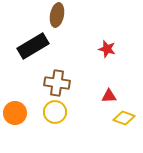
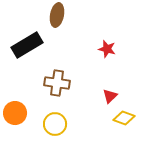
black rectangle: moved 6 px left, 1 px up
red triangle: moved 1 px right; rotated 42 degrees counterclockwise
yellow circle: moved 12 px down
